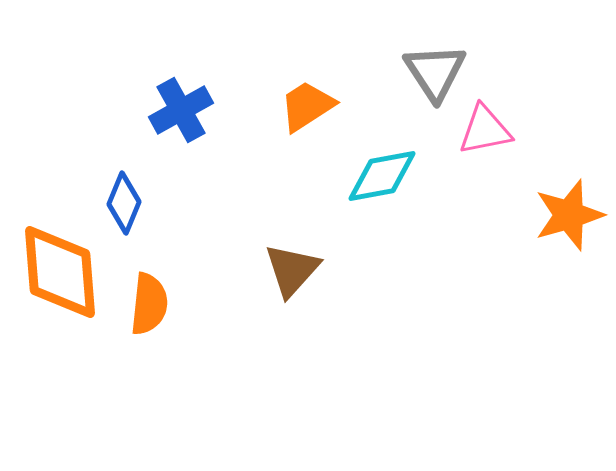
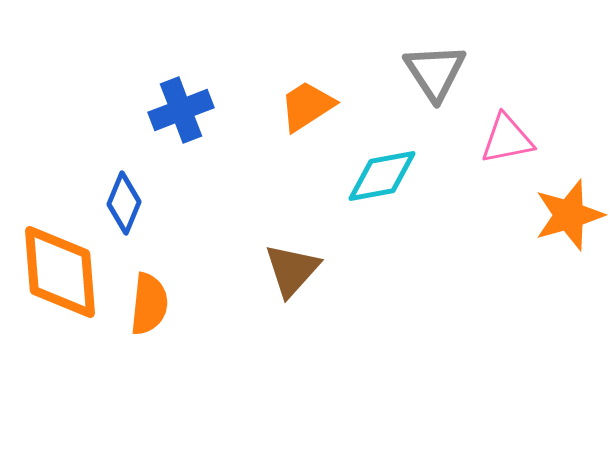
blue cross: rotated 8 degrees clockwise
pink triangle: moved 22 px right, 9 px down
